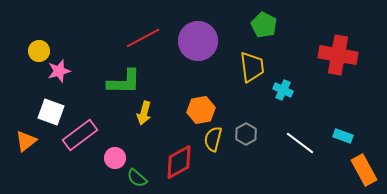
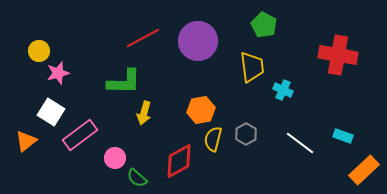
pink star: moved 1 px left, 2 px down
white square: rotated 12 degrees clockwise
red diamond: moved 1 px up
orange rectangle: rotated 76 degrees clockwise
